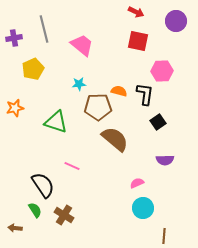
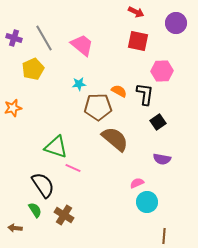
purple circle: moved 2 px down
gray line: moved 9 px down; rotated 16 degrees counterclockwise
purple cross: rotated 28 degrees clockwise
orange semicircle: rotated 14 degrees clockwise
orange star: moved 2 px left
green triangle: moved 25 px down
purple semicircle: moved 3 px left, 1 px up; rotated 12 degrees clockwise
pink line: moved 1 px right, 2 px down
cyan circle: moved 4 px right, 6 px up
